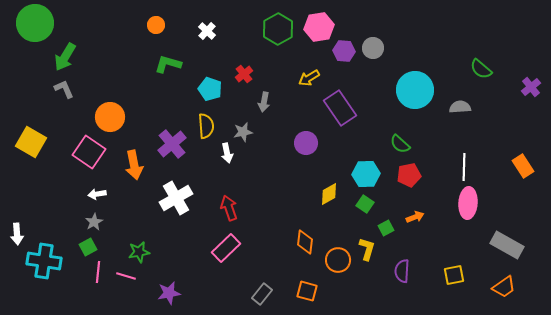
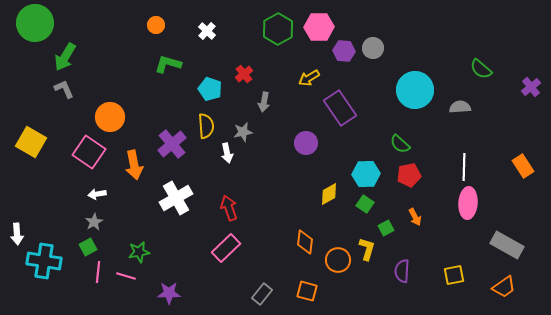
pink hexagon at (319, 27): rotated 8 degrees clockwise
orange arrow at (415, 217): rotated 84 degrees clockwise
purple star at (169, 293): rotated 10 degrees clockwise
